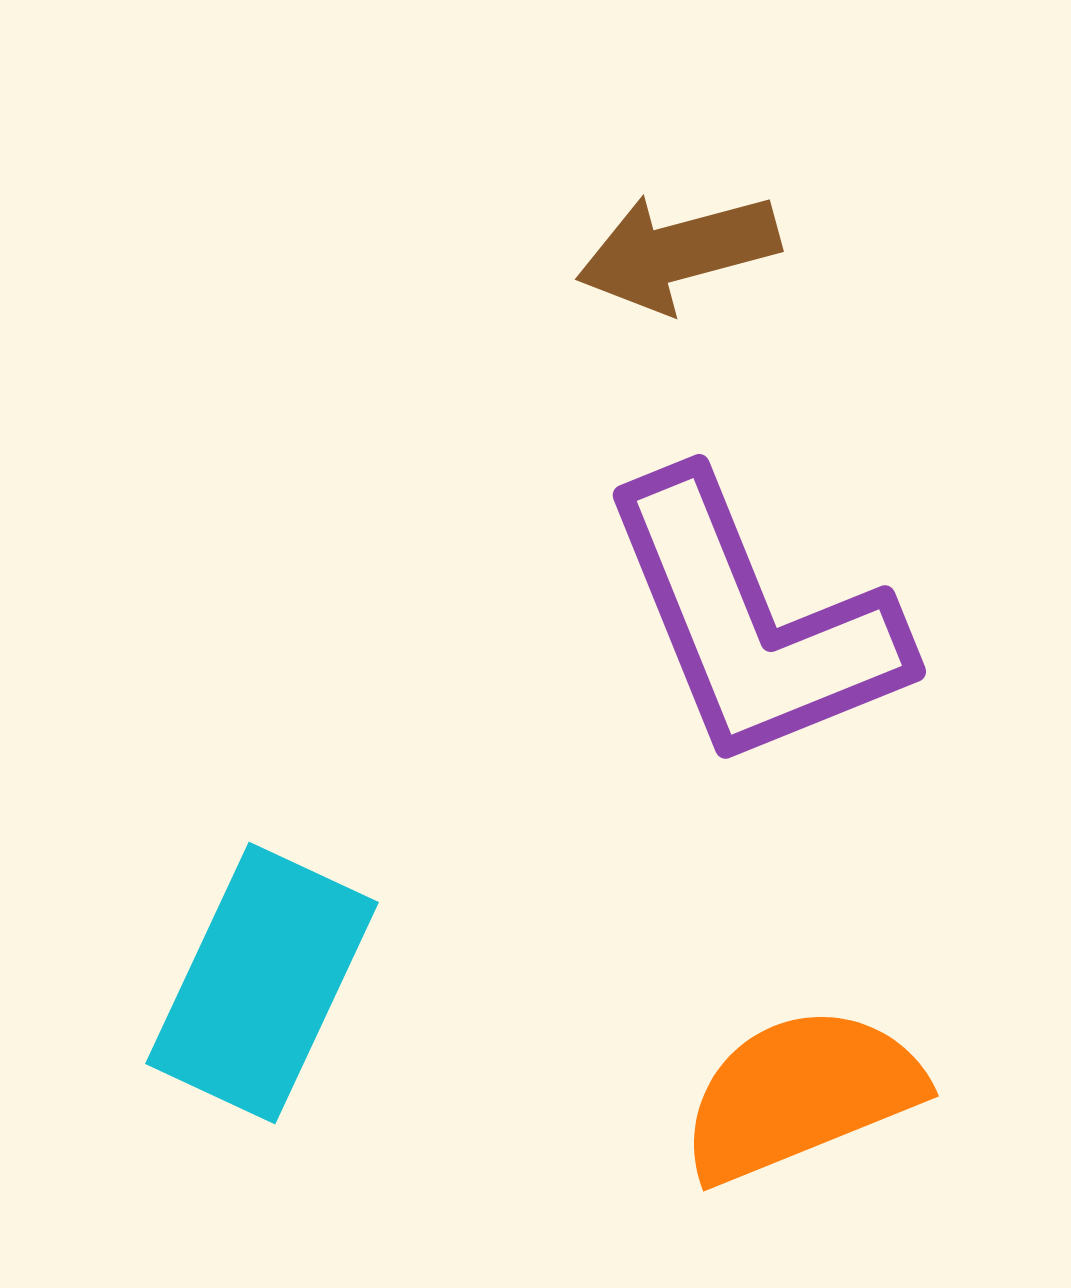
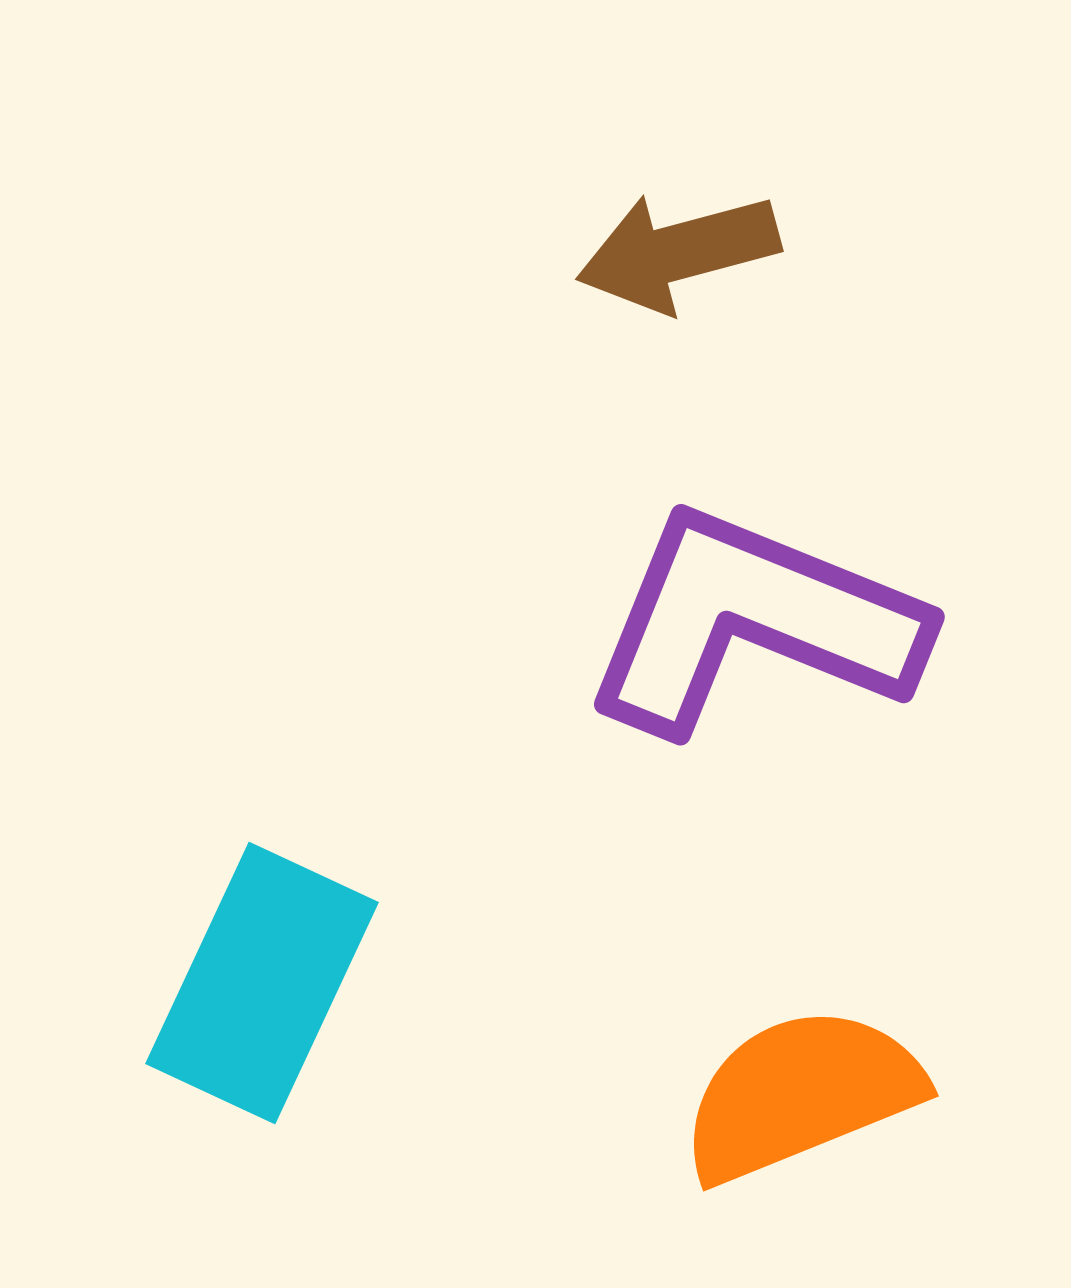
purple L-shape: rotated 134 degrees clockwise
